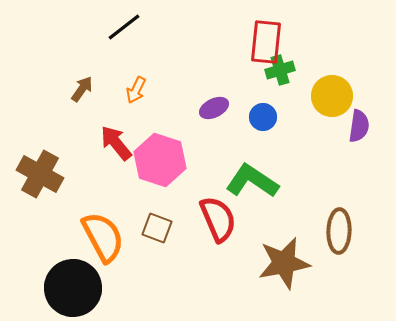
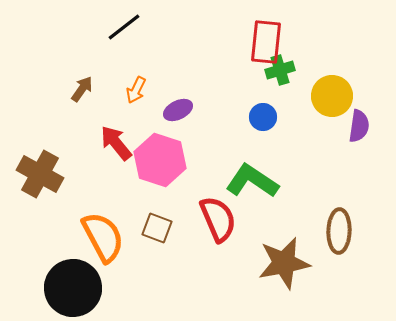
purple ellipse: moved 36 px left, 2 px down
